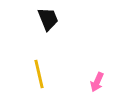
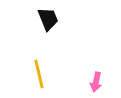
pink arrow: moved 1 px left; rotated 12 degrees counterclockwise
